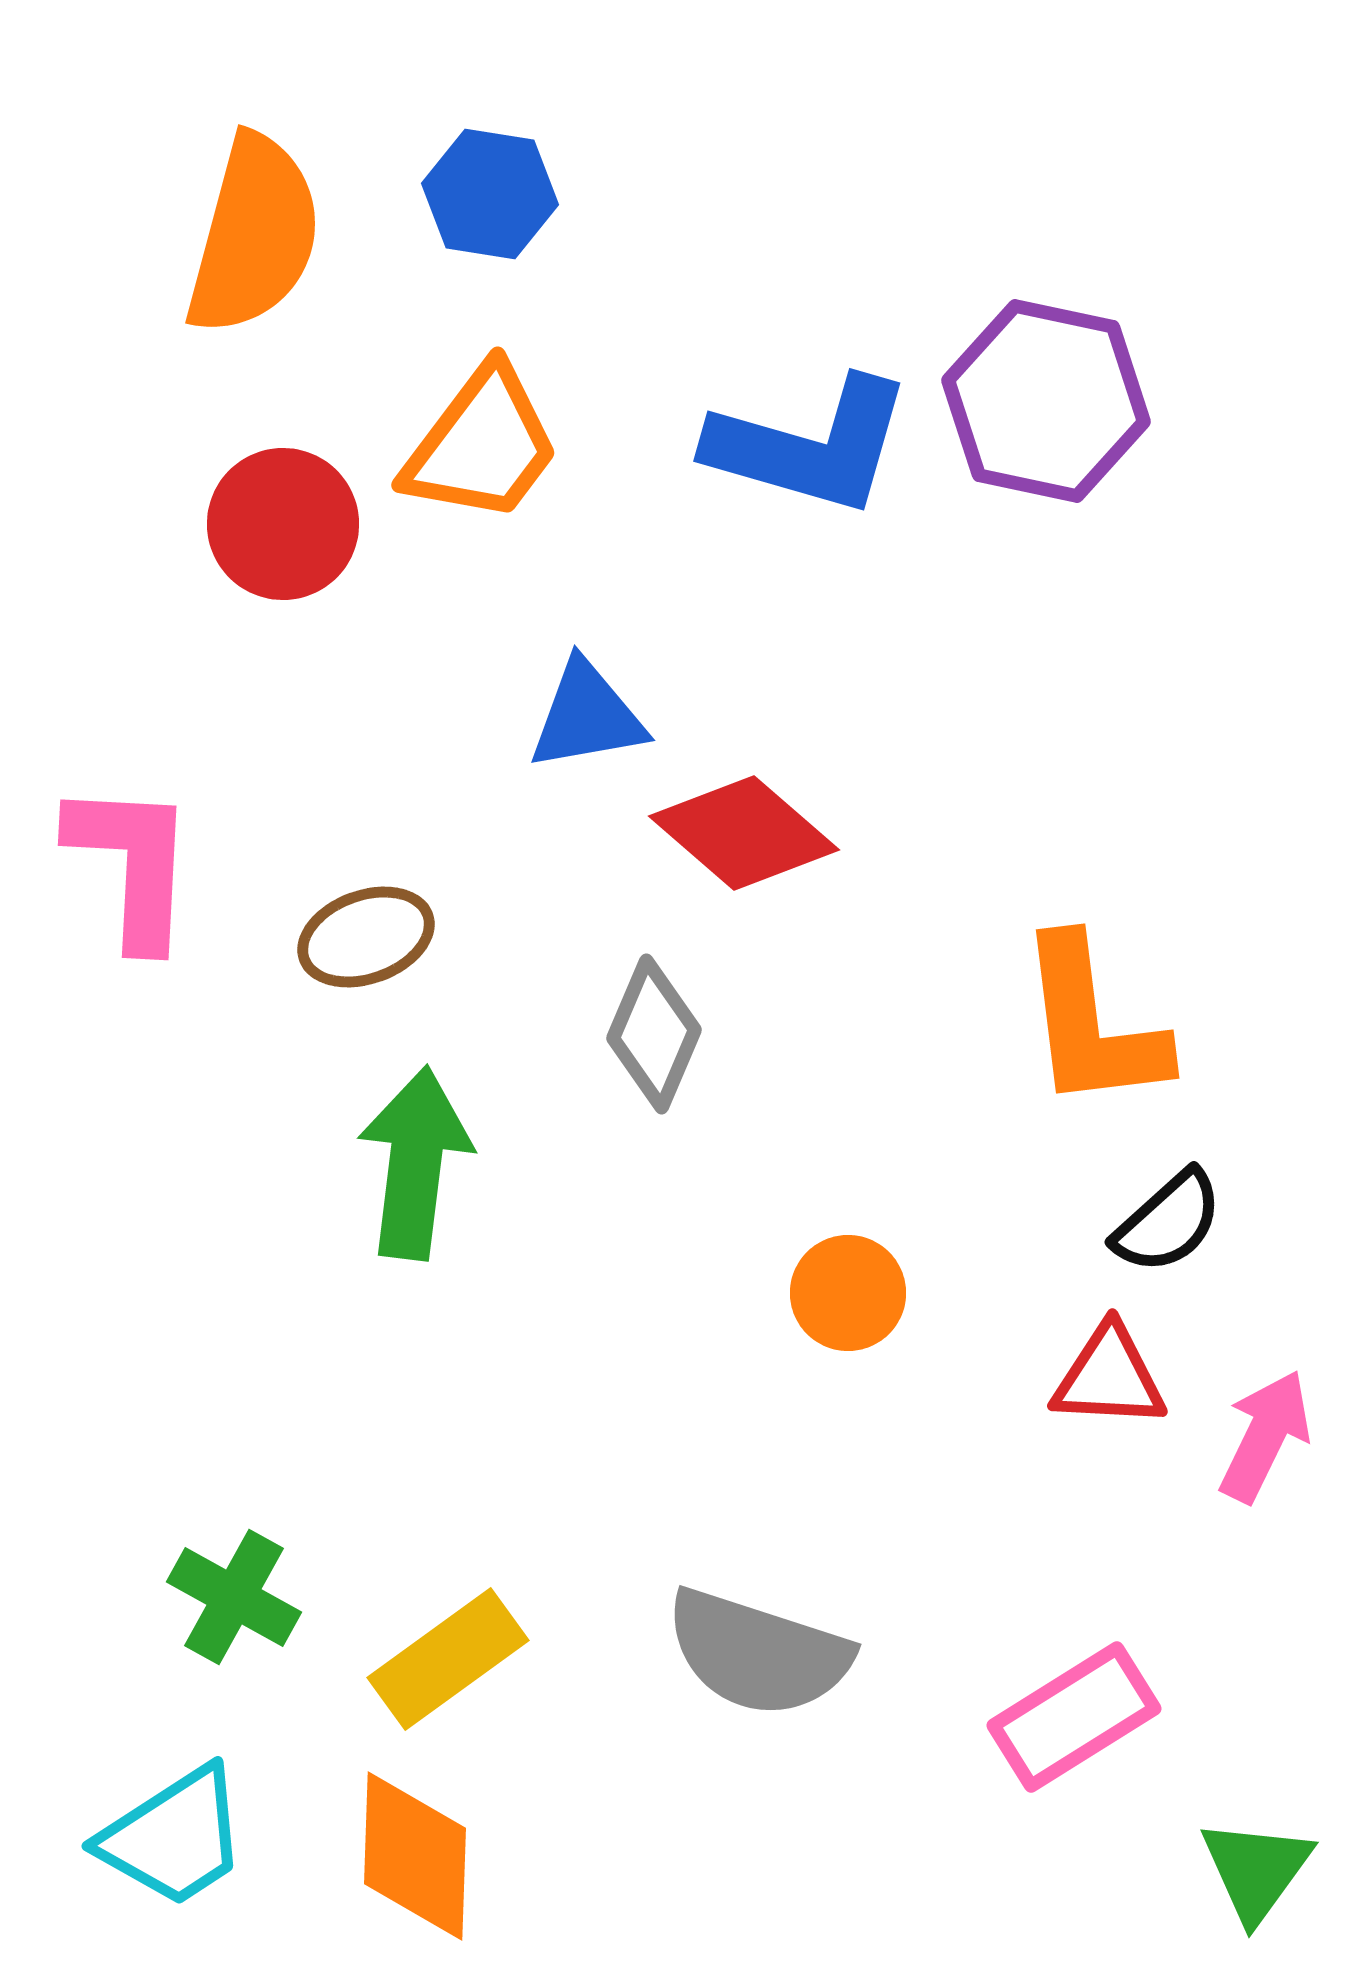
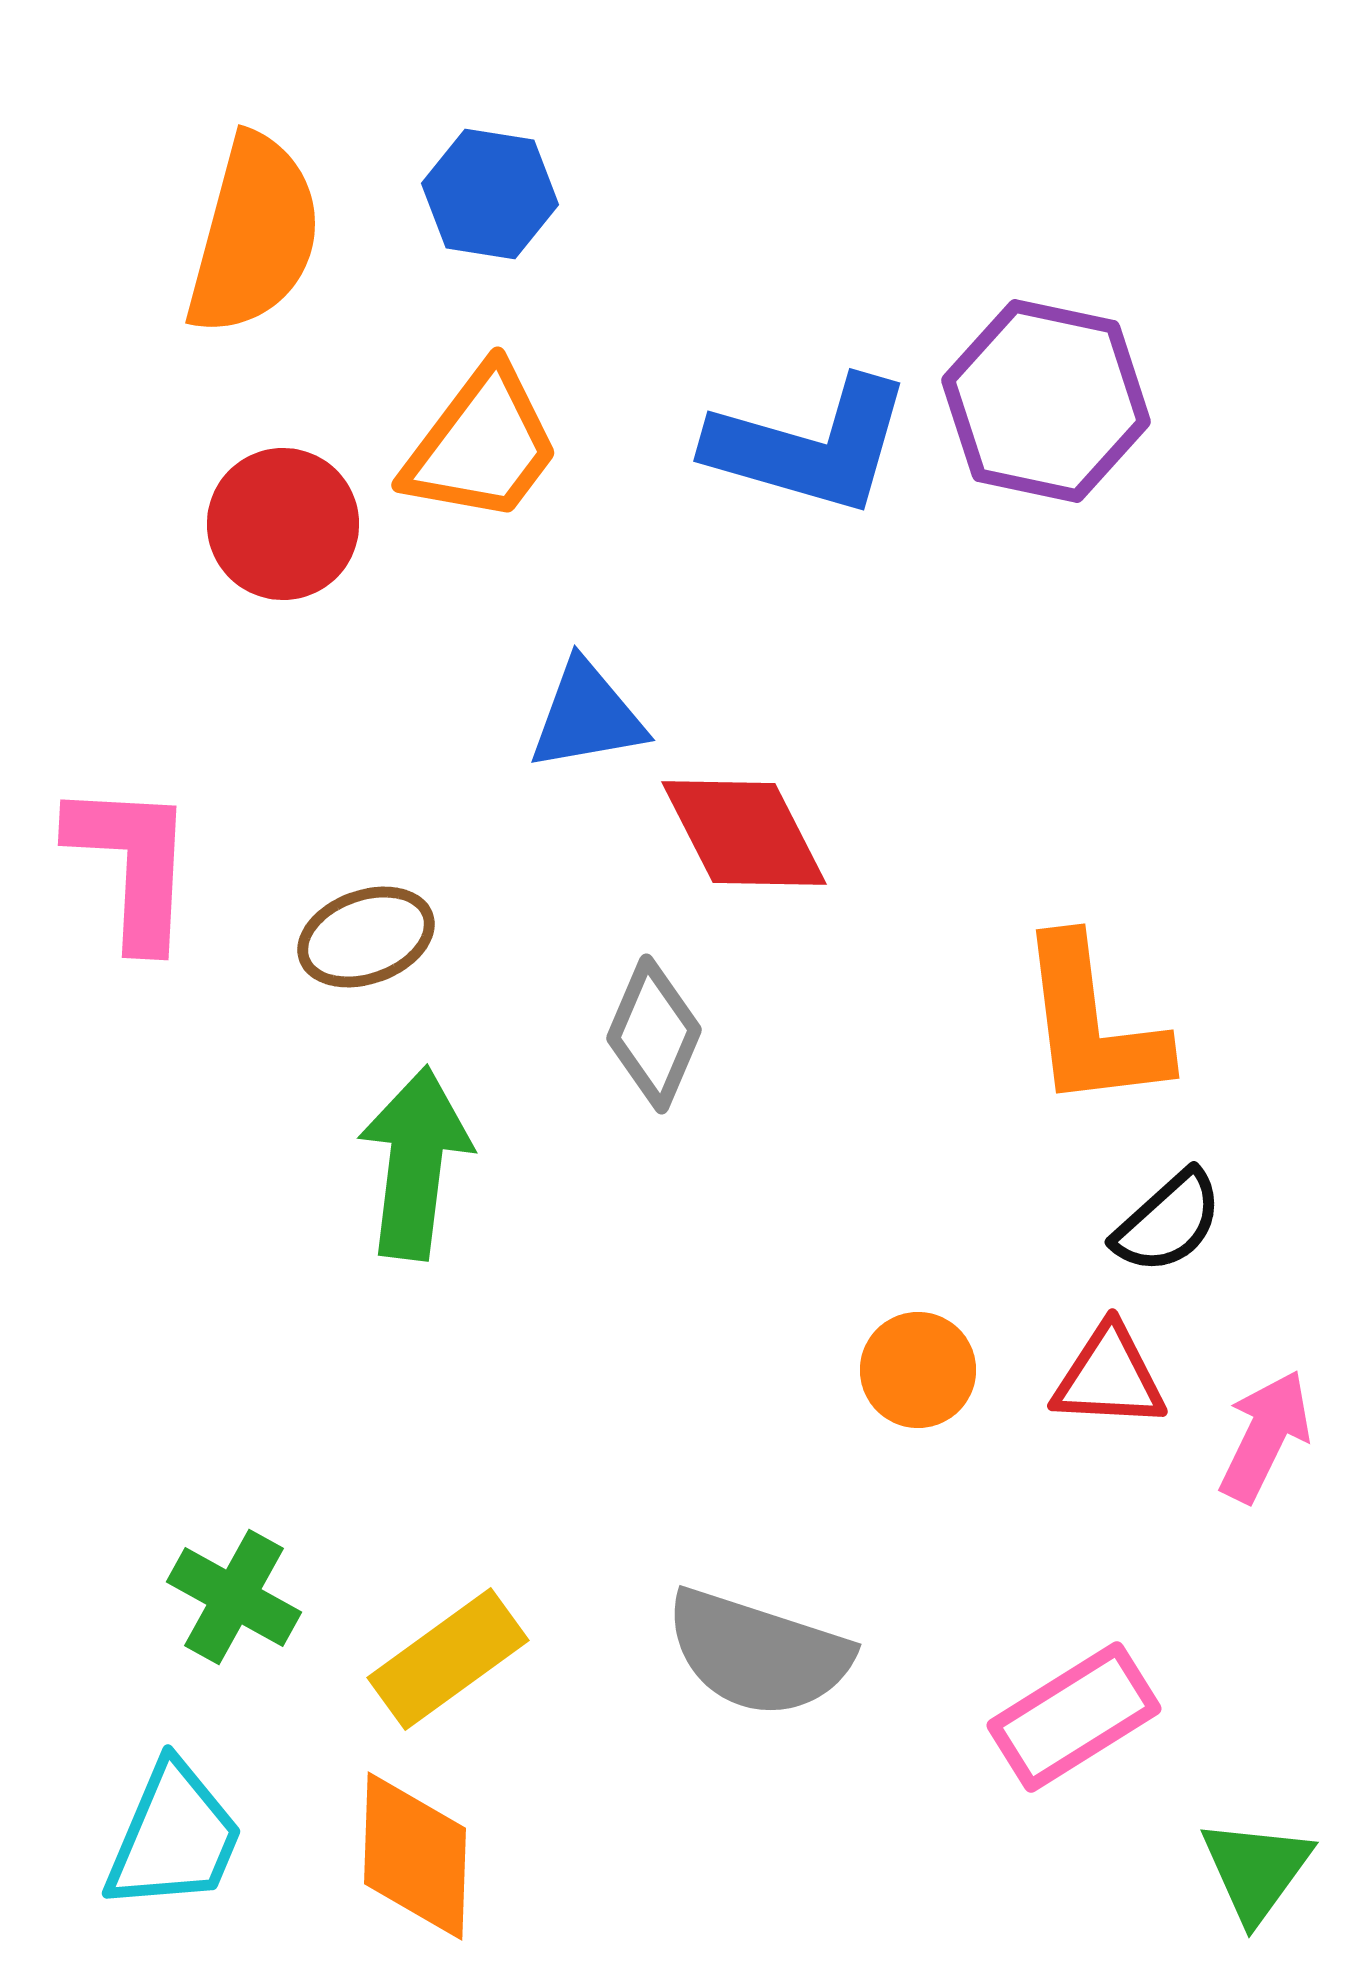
red diamond: rotated 22 degrees clockwise
orange circle: moved 70 px right, 77 px down
cyan trapezoid: rotated 34 degrees counterclockwise
